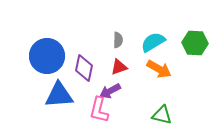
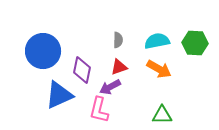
cyan semicircle: moved 4 px right, 1 px up; rotated 20 degrees clockwise
blue circle: moved 4 px left, 5 px up
purple diamond: moved 2 px left, 2 px down
purple arrow: moved 4 px up
blue triangle: rotated 20 degrees counterclockwise
green triangle: rotated 15 degrees counterclockwise
